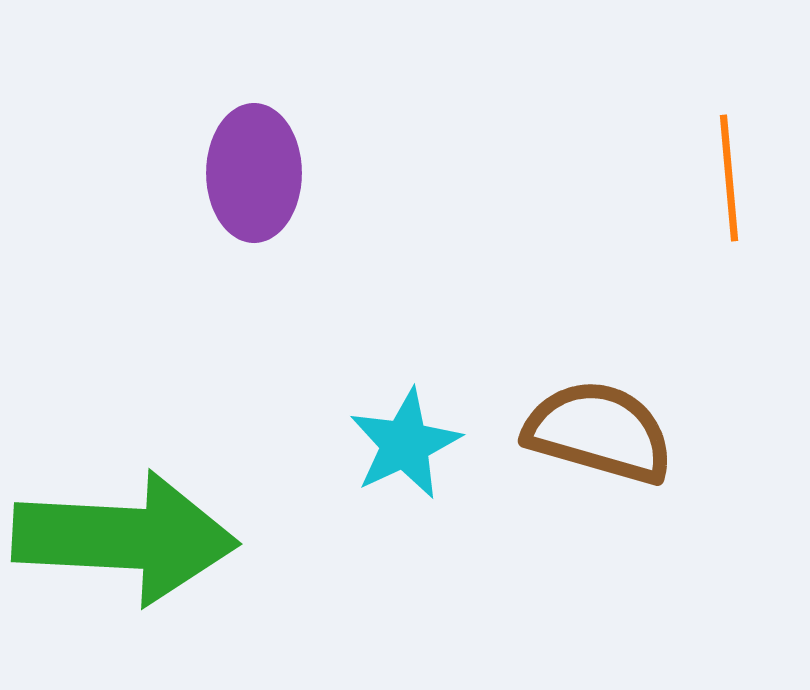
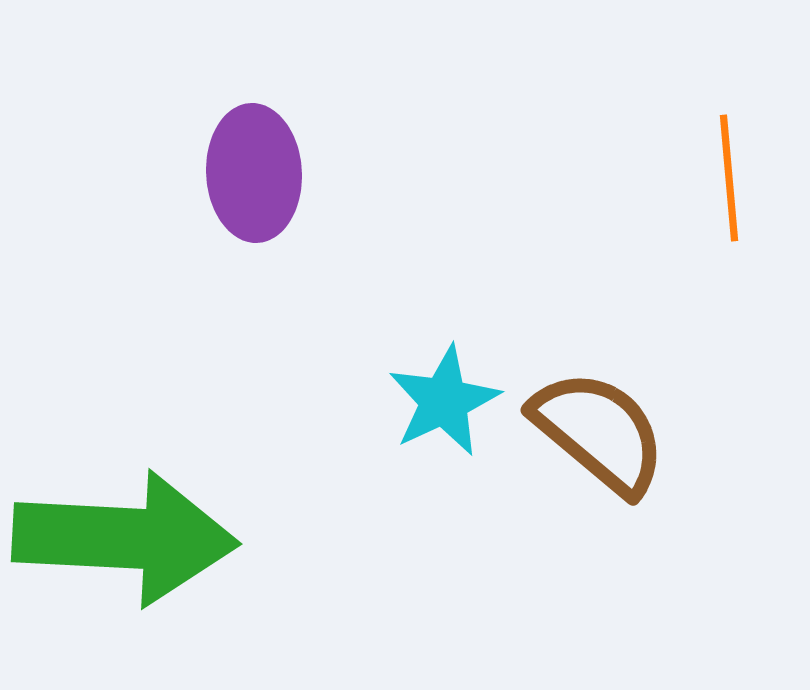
purple ellipse: rotated 3 degrees counterclockwise
brown semicircle: rotated 24 degrees clockwise
cyan star: moved 39 px right, 43 px up
